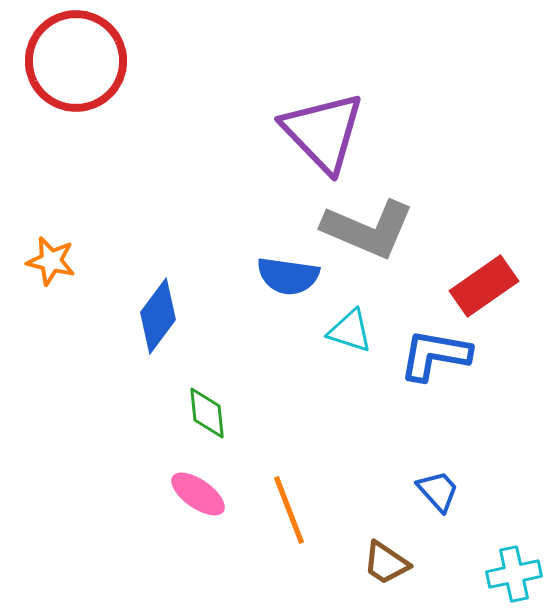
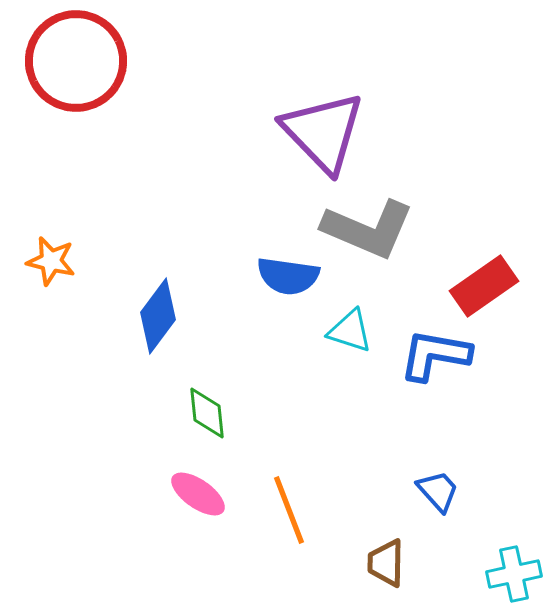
brown trapezoid: rotated 57 degrees clockwise
